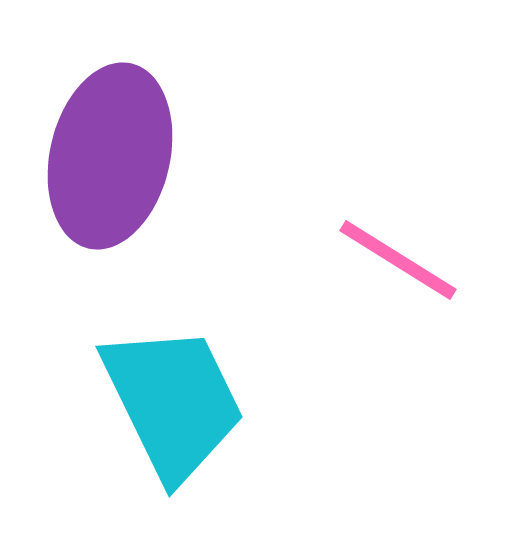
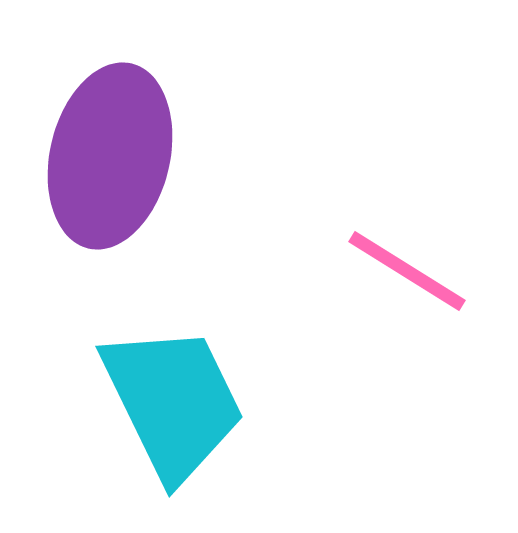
pink line: moved 9 px right, 11 px down
